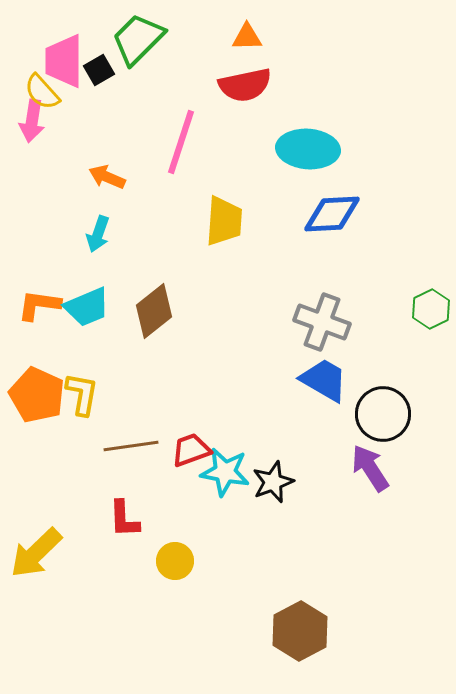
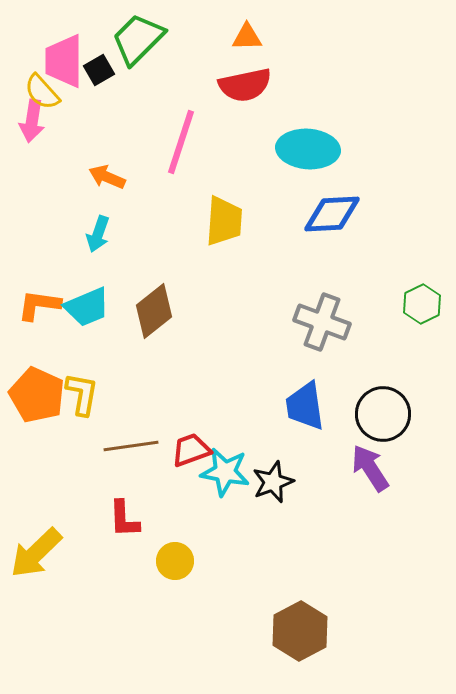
green hexagon: moved 9 px left, 5 px up
blue trapezoid: moved 19 px left, 26 px down; rotated 128 degrees counterclockwise
